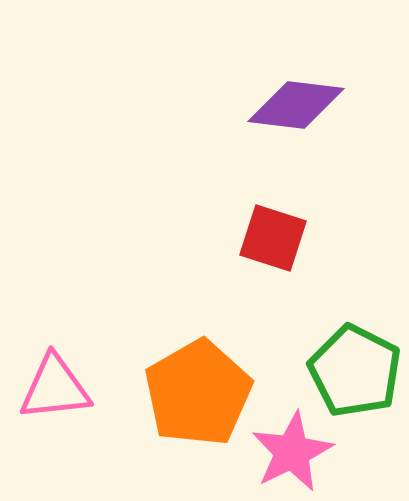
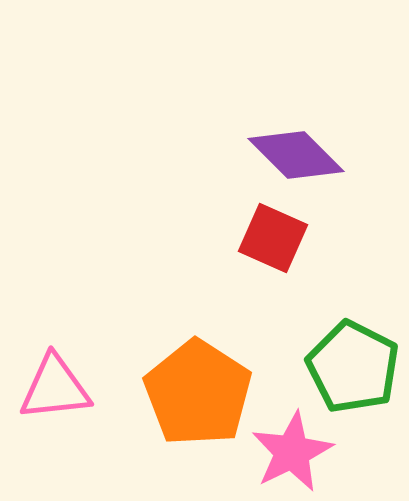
purple diamond: moved 50 px down; rotated 38 degrees clockwise
red square: rotated 6 degrees clockwise
green pentagon: moved 2 px left, 4 px up
orange pentagon: rotated 9 degrees counterclockwise
